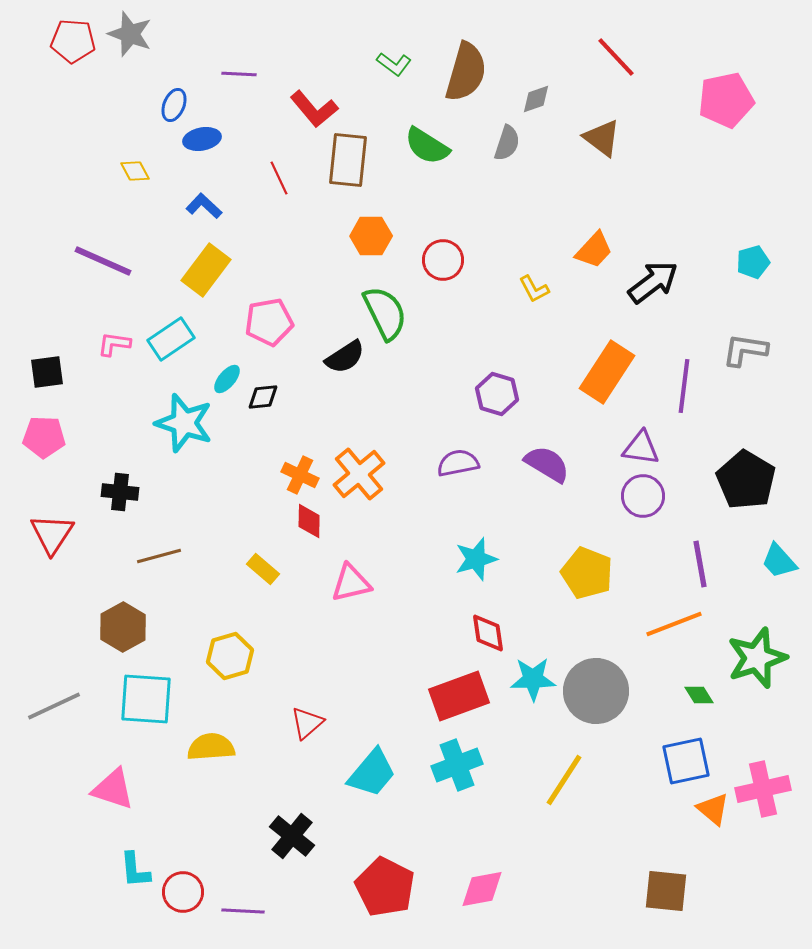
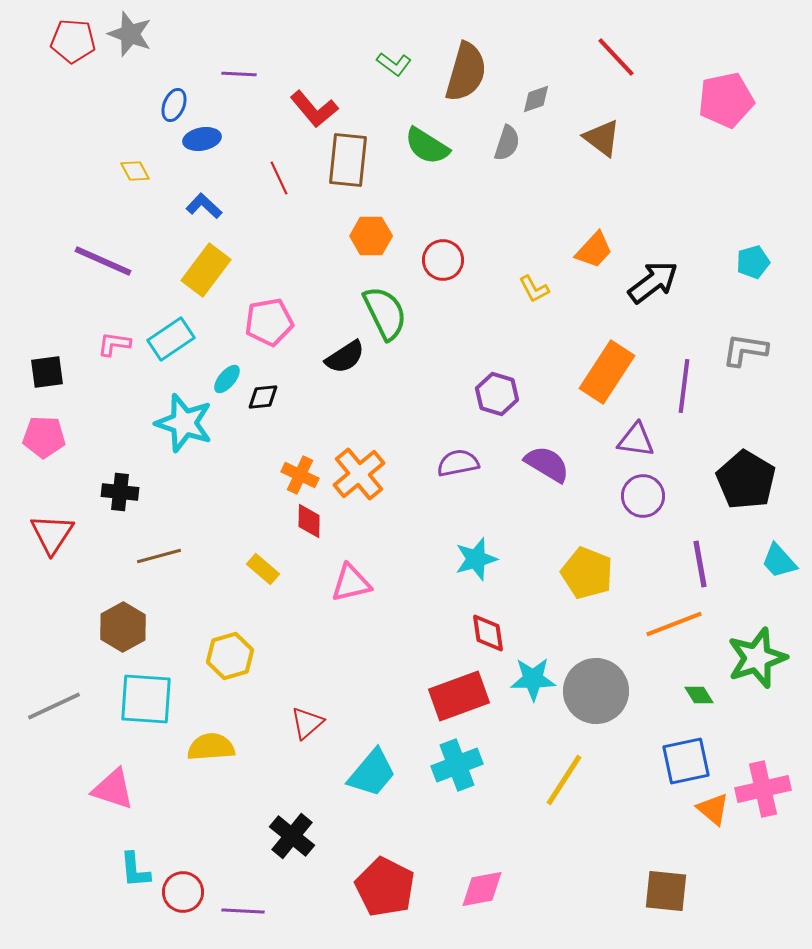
purple triangle at (641, 448): moved 5 px left, 8 px up
